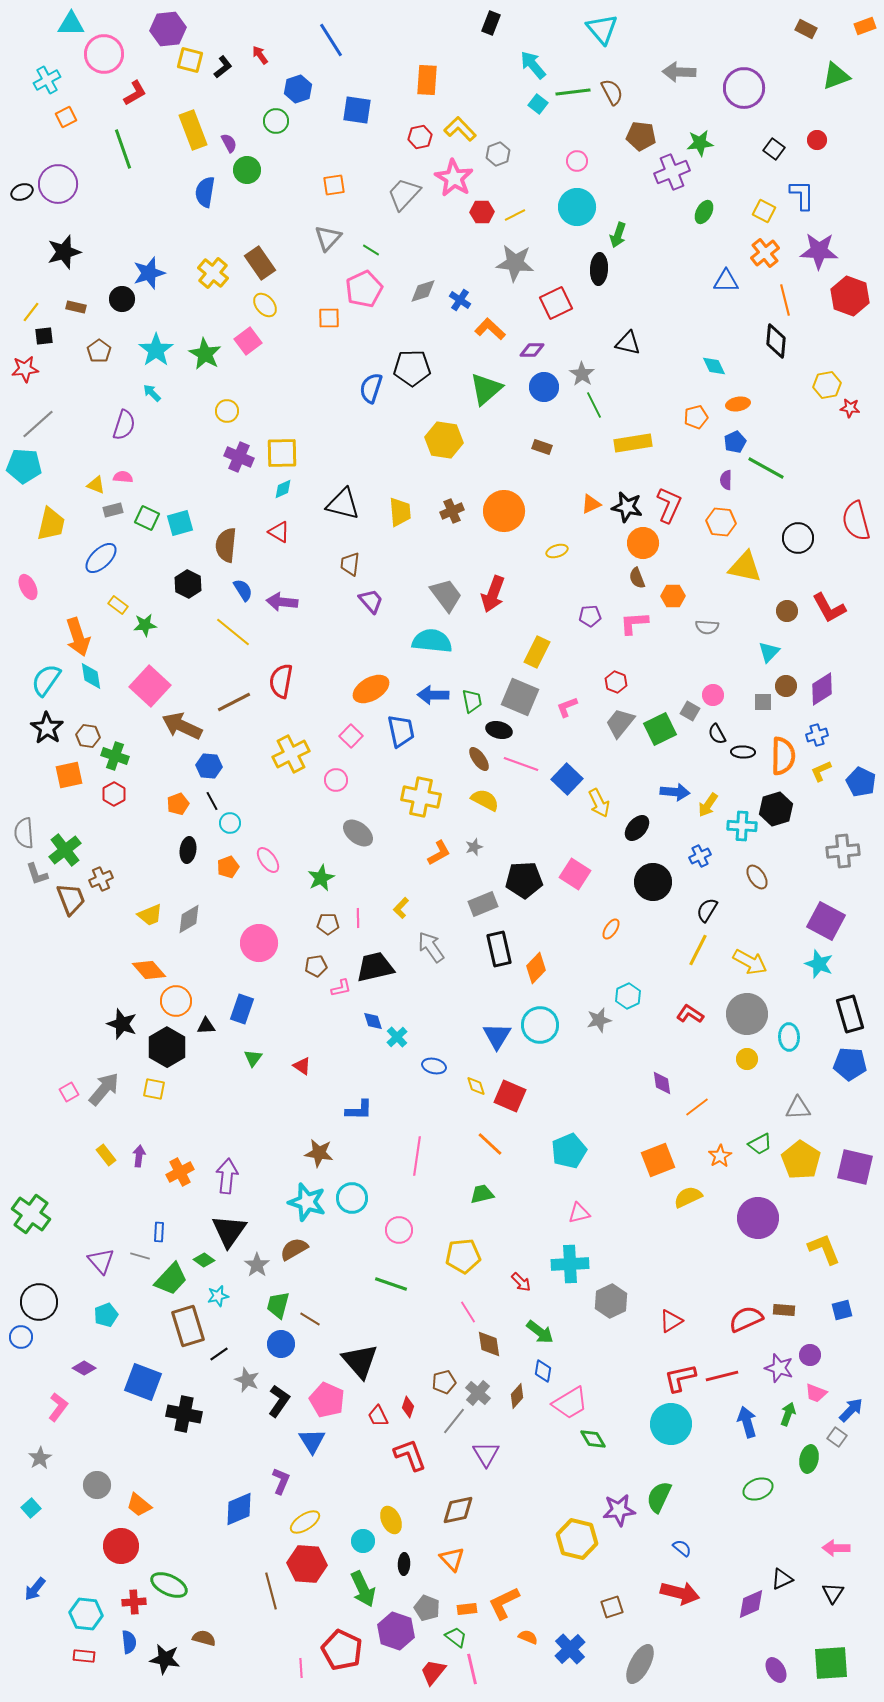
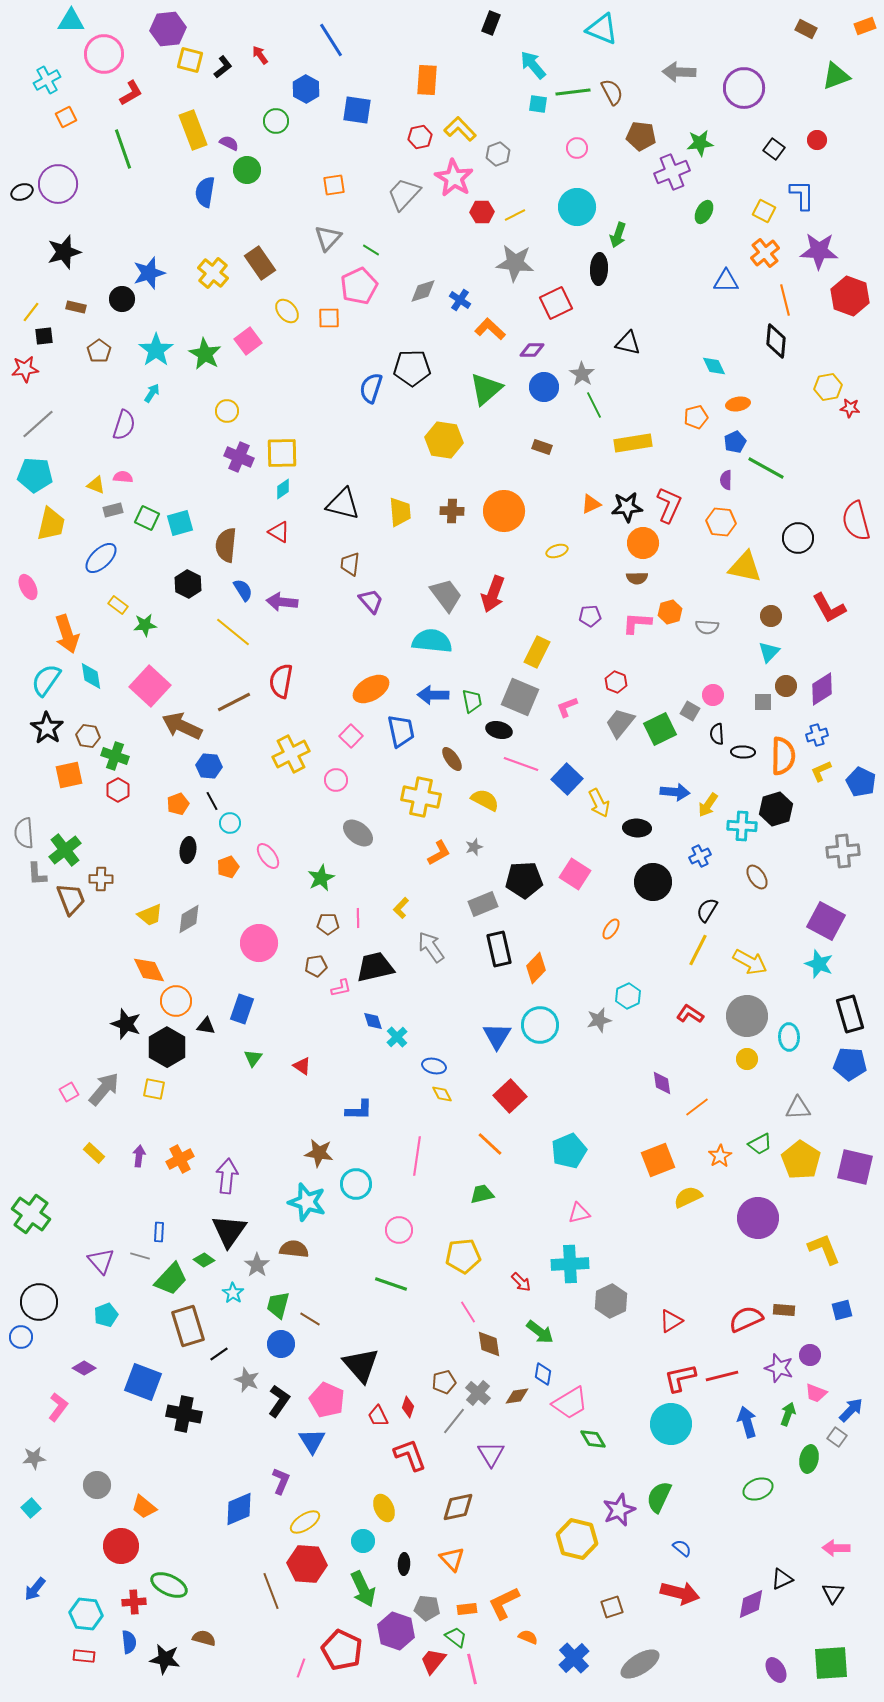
cyan triangle at (71, 24): moved 3 px up
cyan triangle at (602, 29): rotated 28 degrees counterclockwise
blue hexagon at (298, 89): moved 8 px right; rotated 12 degrees counterclockwise
red L-shape at (135, 93): moved 4 px left
cyan square at (538, 104): rotated 30 degrees counterclockwise
purple semicircle at (229, 143): rotated 36 degrees counterclockwise
pink circle at (577, 161): moved 13 px up
pink pentagon at (364, 289): moved 5 px left, 3 px up
yellow ellipse at (265, 305): moved 22 px right, 6 px down
yellow hexagon at (827, 385): moved 1 px right, 2 px down
cyan arrow at (152, 393): rotated 78 degrees clockwise
cyan pentagon at (24, 466): moved 11 px right, 9 px down
cyan diamond at (283, 489): rotated 10 degrees counterclockwise
black star at (627, 507): rotated 16 degrees counterclockwise
brown cross at (452, 511): rotated 25 degrees clockwise
brown semicircle at (637, 578): rotated 70 degrees counterclockwise
orange hexagon at (673, 596): moved 3 px left, 16 px down; rotated 15 degrees counterclockwise
brown circle at (787, 611): moved 16 px left, 5 px down
pink L-shape at (634, 623): moved 3 px right; rotated 8 degrees clockwise
orange arrow at (78, 637): moved 11 px left, 3 px up
black semicircle at (717, 734): rotated 25 degrees clockwise
brown ellipse at (479, 759): moved 27 px left
red hexagon at (114, 794): moved 4 px right, 4 px up
black ellipse at (637, 828): rotated 52 degrees clockwise
pink ellipse at (268, 860): moved 4 px up
gray L-shape at (37, 874): rotated 15 degrees clockwise
brown cross at (101, 879): rotated 25 degrees clockwise
orange diamond at (149, 970): rotated 16 degrees clockwise
gray circle at (747, 1014): moved 2 px down
black star at (122, 1024): moved 4 px right
black triangle at (206, 1026): rotated 12 degrees clockwise
yellow diamond at (476, 1086): moved 34 px left, 8 px down; rotated 10 degrees counterclockwise
red square at (510, 1096): rotated 24 degrees clockwise
yellow rectangle at (106, 1155): moved 12 px left, 2 px up; rotated 10 degrees counterclockwise
orange cross at (180, 1172): moved 13 px up
cyan circle at (352, 1198): moved 4 px right, 14 px up
brown semicircle at (294, 1249): rotated 36 degrees clockwise
cyan star at (218, 1296): moved 15 px right, 3 px up; rotated 25 degrees counterclockwise
black triangle at (360, 1361): moved 1 px right, 4 px down
blue diamond at (543, 1371): moved 3 px down
brown diamond at (517, 1396): rotated 40 degrees clockwise
purple triangle at (486, 1454): moved 5 px right
gray star at (40, 1458): moved 6 px left; rotated 25 degrees clockwise
orange trapezoid at (139, 1505): moved 5 px right, 2 px down
brown diamond at (458, 1510): moved 3 px up
purple star at (619, 1510): rotated 16 degrees counterclockwise
yellow ellipse at (391, 1520): moved 7 px left, 12 px up
brown line at (271, 1591): rotated 6 degrees counterclockwise
gray pentagon at (427, 1608): rotated 15 degrees counterclockwise
blue cross at (570, 1649): moved 4 px right, 9 px down
gray ellipse at (640, 1664): rotated 30 degrees clockwise
pink line at (301, 1668): rotated 24 degrees clockwise
red trapezoid at (433, 1672): moved 11 px up
